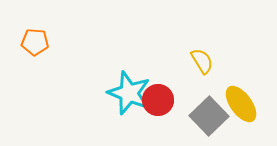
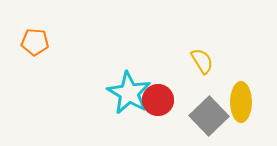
cyan star: rotated 9 degrees clockwise
yellow ellipse: moved 2 px up; rotated 36 degrees clockwise
